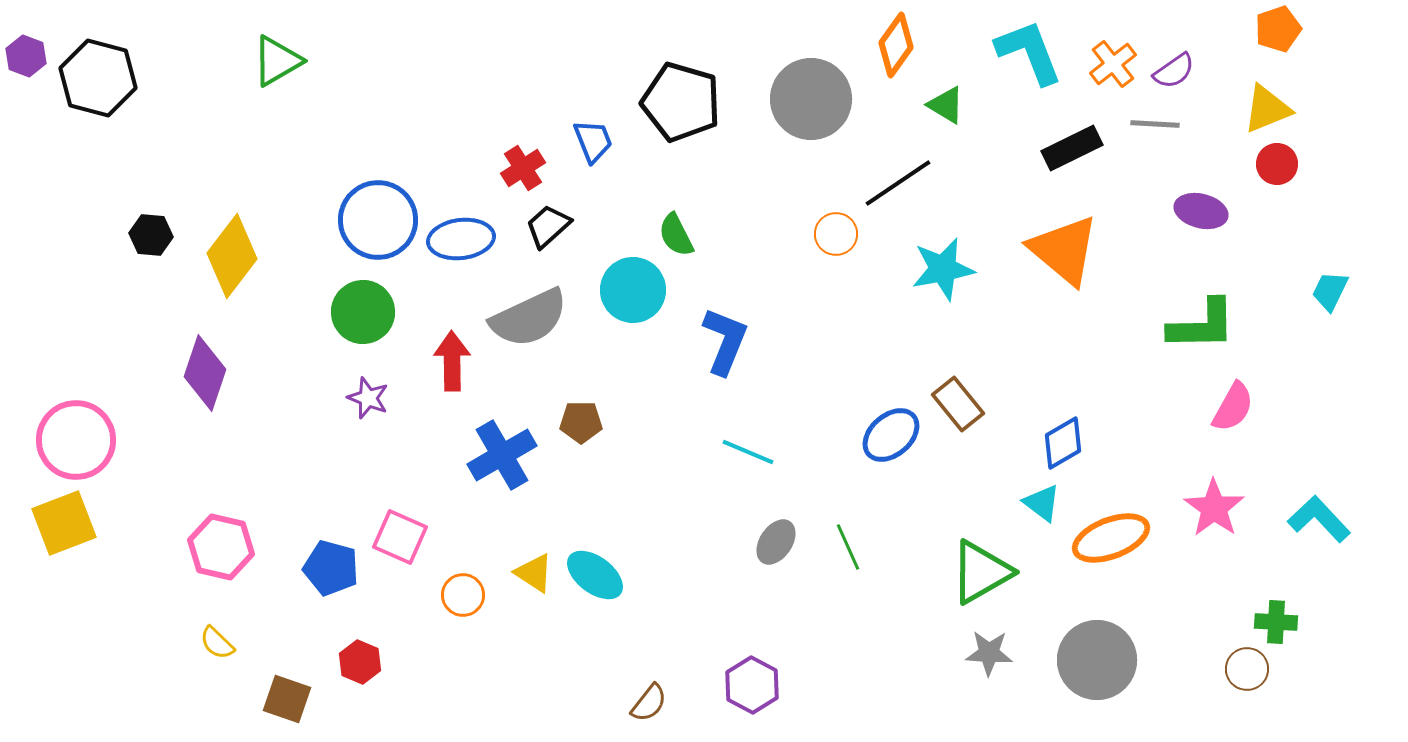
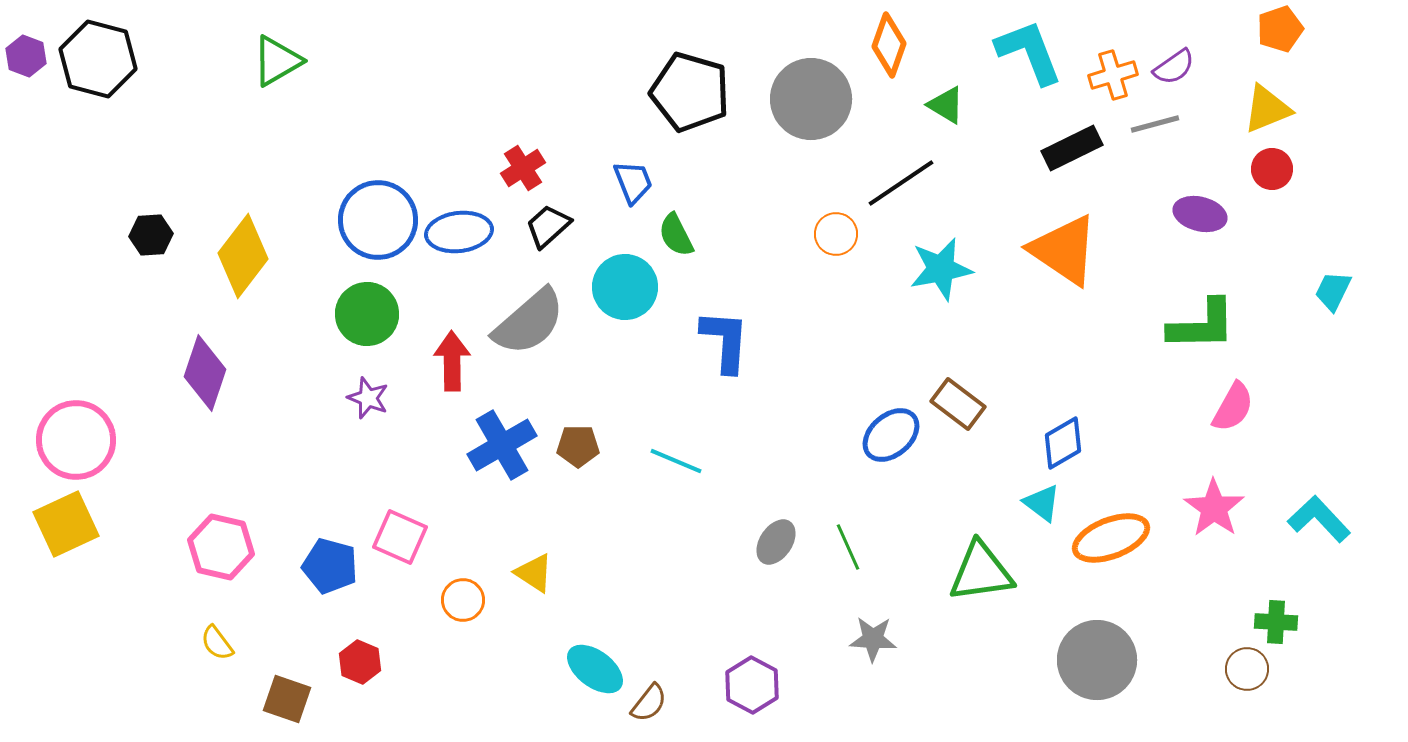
orange pentagon at (1278, 29): moved 2 px right
orange diamond at (896, 45): moved 7 px left; rotated 16 degrees counterclockwise
orange cross at (1113, 64): moved 11 px down; rotated 21 degrees clockwise
purple semicircle at (1174, 71): moved 4 px up
black hexagon at (98, 78): moved 19 px up
black pentagon at (681, 102): moved 9 px right, 10 px up
gray line at (1155, 124): rotated 18 degrees counterclockwise
blue trapezoid at (593, 141): moved 40 px right, 41 px down
red circle at (1277, 164): moved 5 px left, 5 px down
black line at (898, 183): moved 3 px right
purple ellipse at (1201, 211): moved 1 px left, 3 px down
black hexagon at (151, 235): rotated 9 degrees counterclockwise
blue ellipse at (461, 239): moved 2 px left, 7 px up
orange triangle at (1064, 250): rotated 6 degrees counterclockwise
yellow diamond at (232, 256): moved 11 px right
cyan star at (943, 269): moved 2 px left
cyan circle at (633, 290): moved 8 px left, 3 px up
cyan trapezoid at (1330, 291): moved 3 px right
green circle at (363, 312): moved 4 px right, 2 px down
gray semicircle at (529, 318): moved 4 px down; rotated 16 degrees counterclockwise
blue L-shape at (725, 341): rotated 18 degrees counterclockwise
brown rectangle at (958, 404): rotated 14 degrees counterclockwise
brown pentagon at (581, 422): moved 3 px left, 24 px down
cyan line at (748, 452): moved 72 px left, 9 px down
blue cross at (502, 455): moved 10 px up
yellow square at (64, 523): moved 2 px right, 1 px down; rotated 4 degrees counterclockwise
blue pentagon at (331, 568): moved 1 px left, 2 px up
green triangle at (981, 572): rotated 22 degrees clockwise
cyan ellipse at (595, 575): moved 94 px down
orange circle at (463, 595): moved 5 px down
yellow semicircle at (217, 643): rotated 9 degrees clockwise
gray star at (989, 653): moved 116 px left, 14 px up
